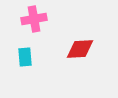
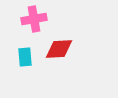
red diamond: moved 21 px left
